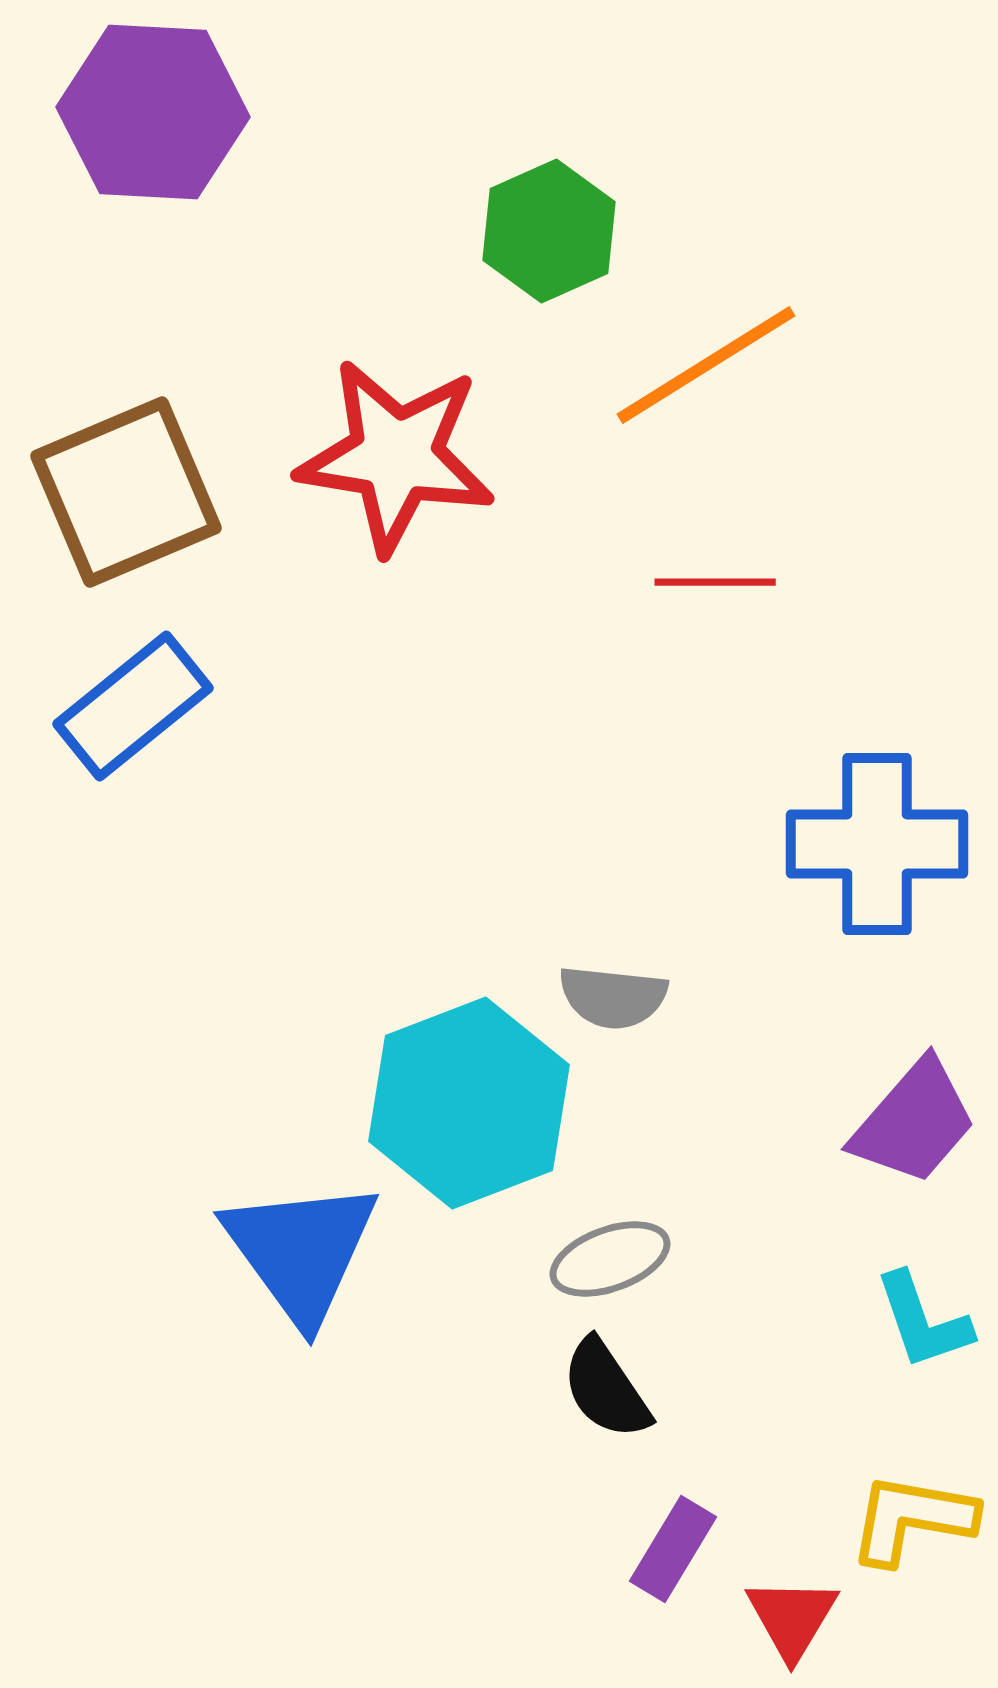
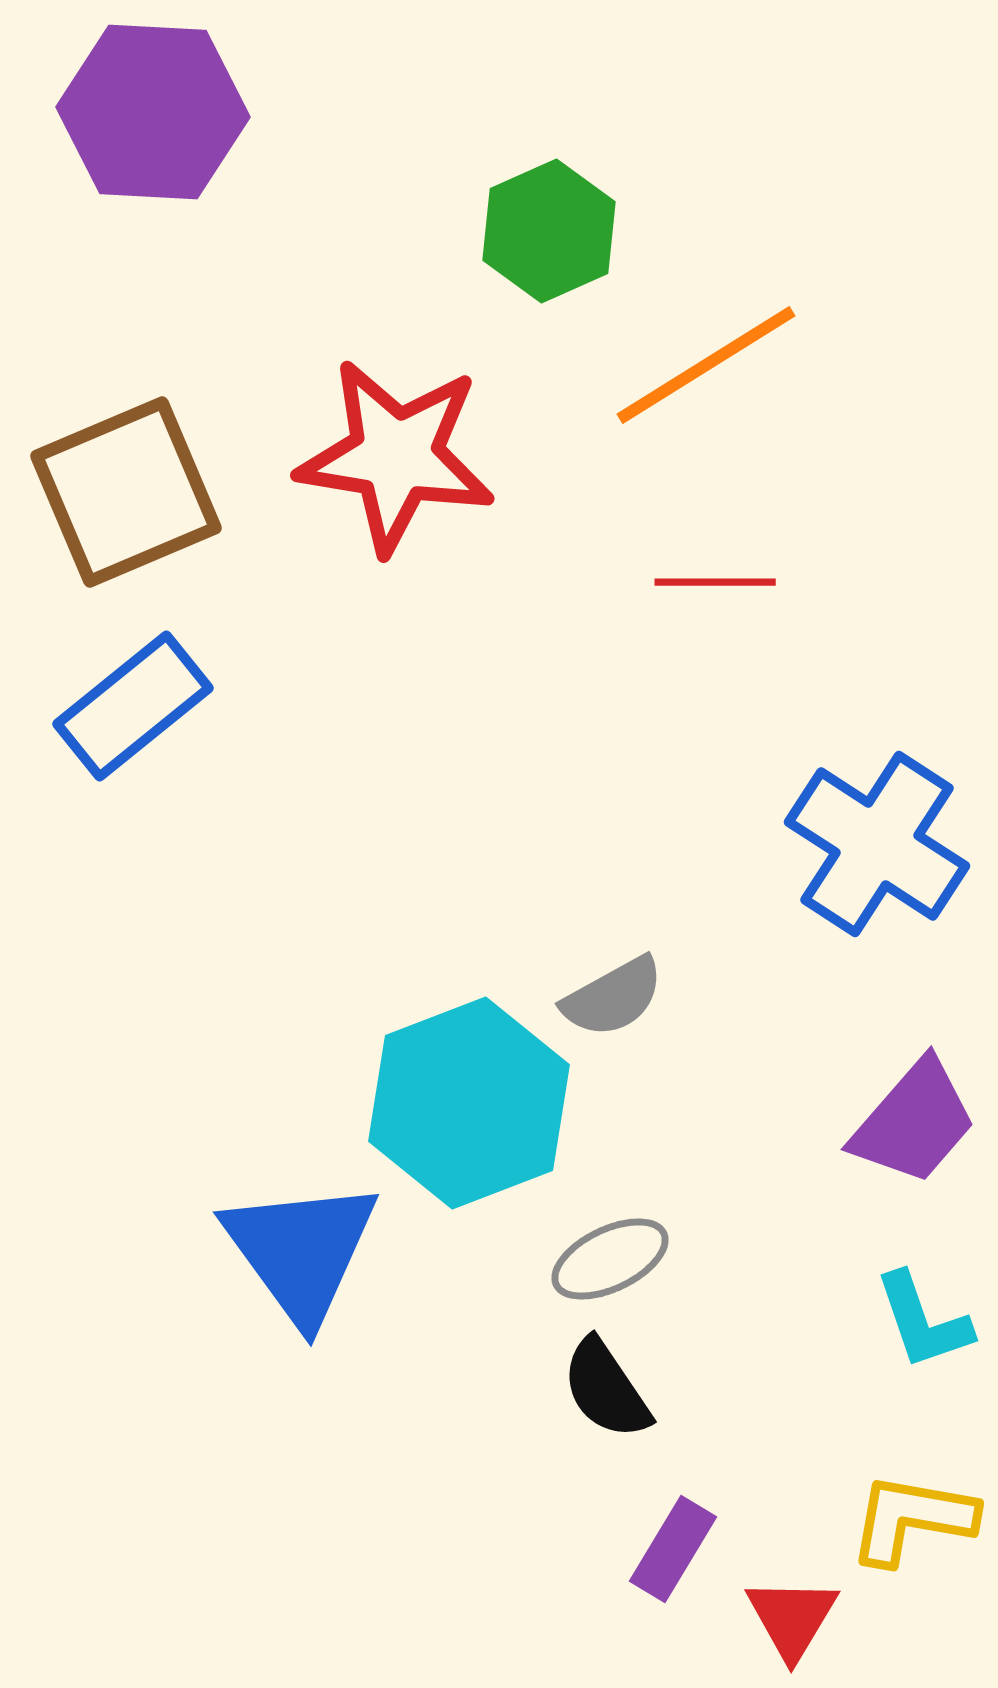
blue cross: rotated 33 degrees clockwise
gray semicircle: rotated 35 degrees counterclockwise
gray ellipse: rotated 6 degrees counterclockwise
